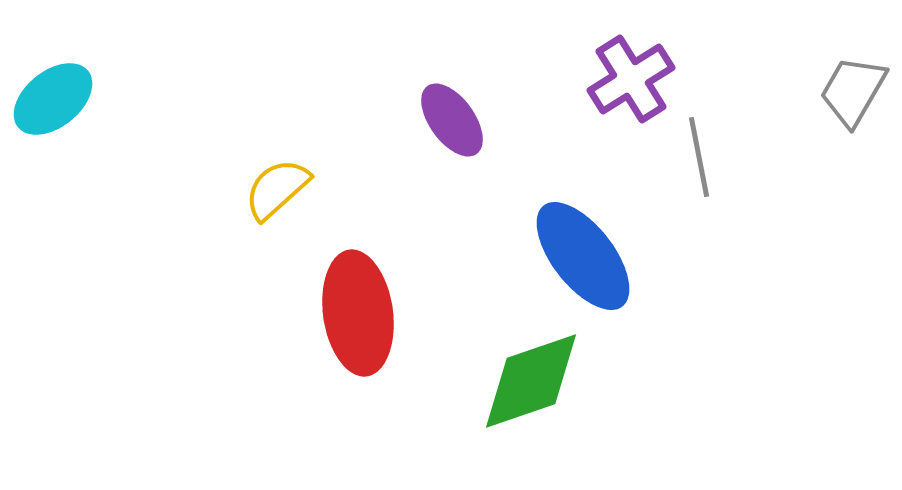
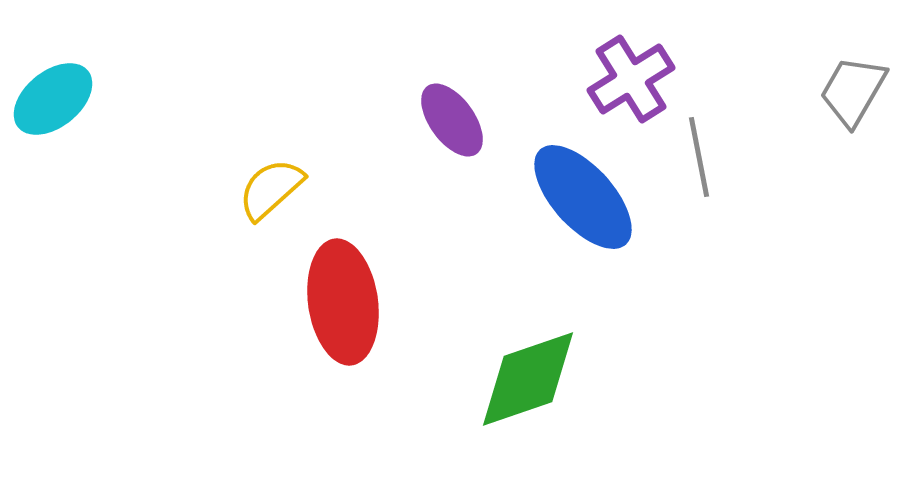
yellow semicircle: moved 6 px left
blue ellipse: moved 59 px up; rotated 4 degrees counterclockwise
red ellipse: moved 15 px left, 11 px up
green diamond: moved 3 px left, 2 px up
